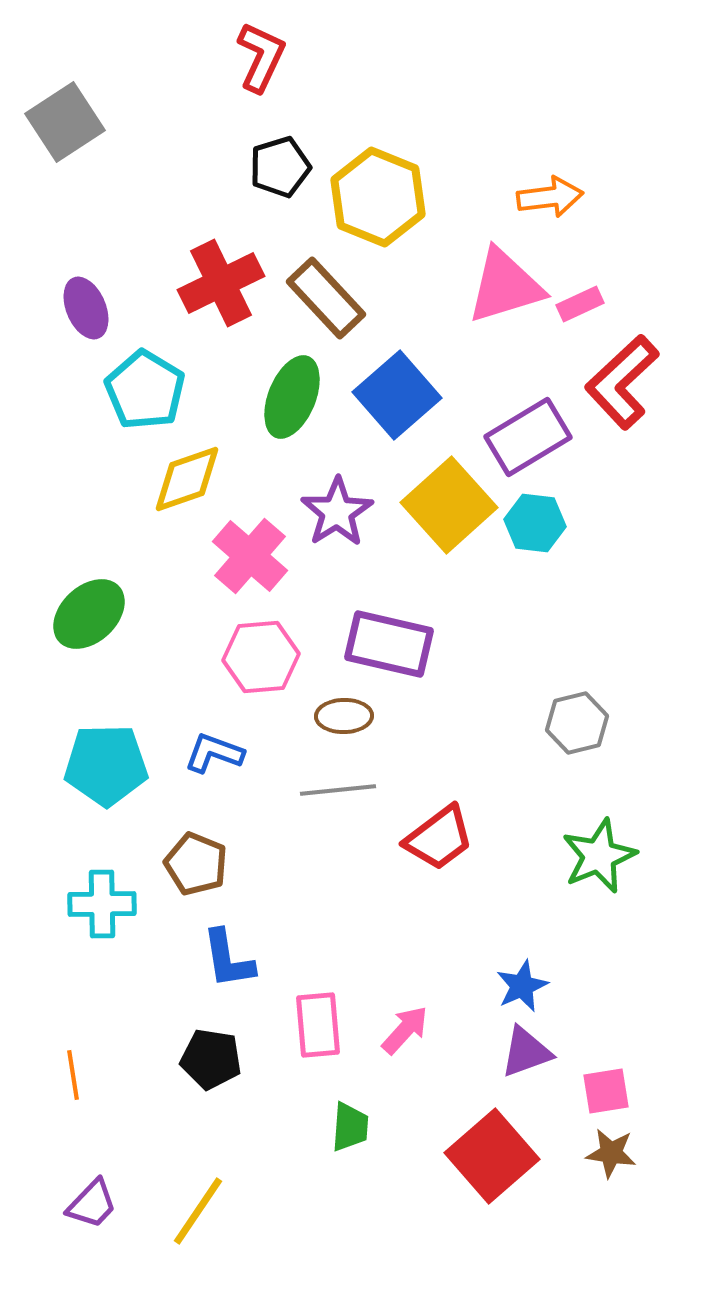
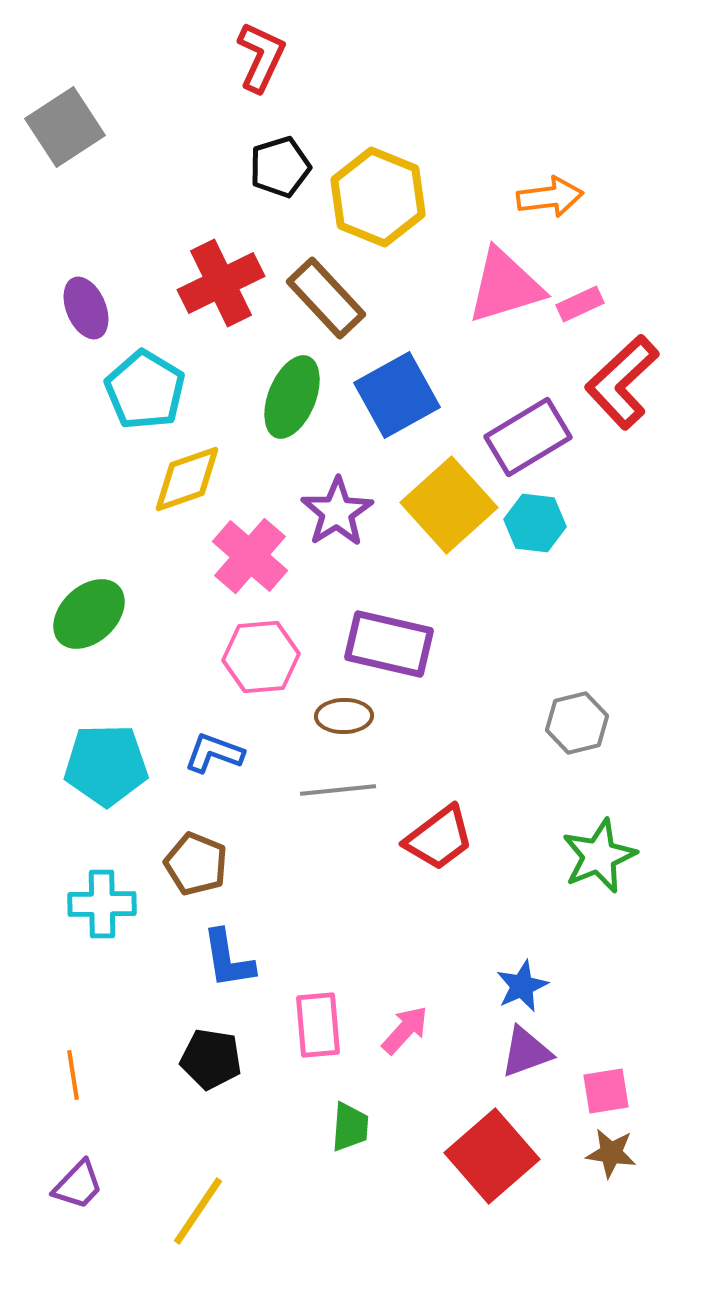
gray square at (65, 122): moved 5 px down
blue square at (397, 395): rotated 12 degrees clockwise
purple trapezoid at (92, 1204): moved 14 px left, 19 px up
